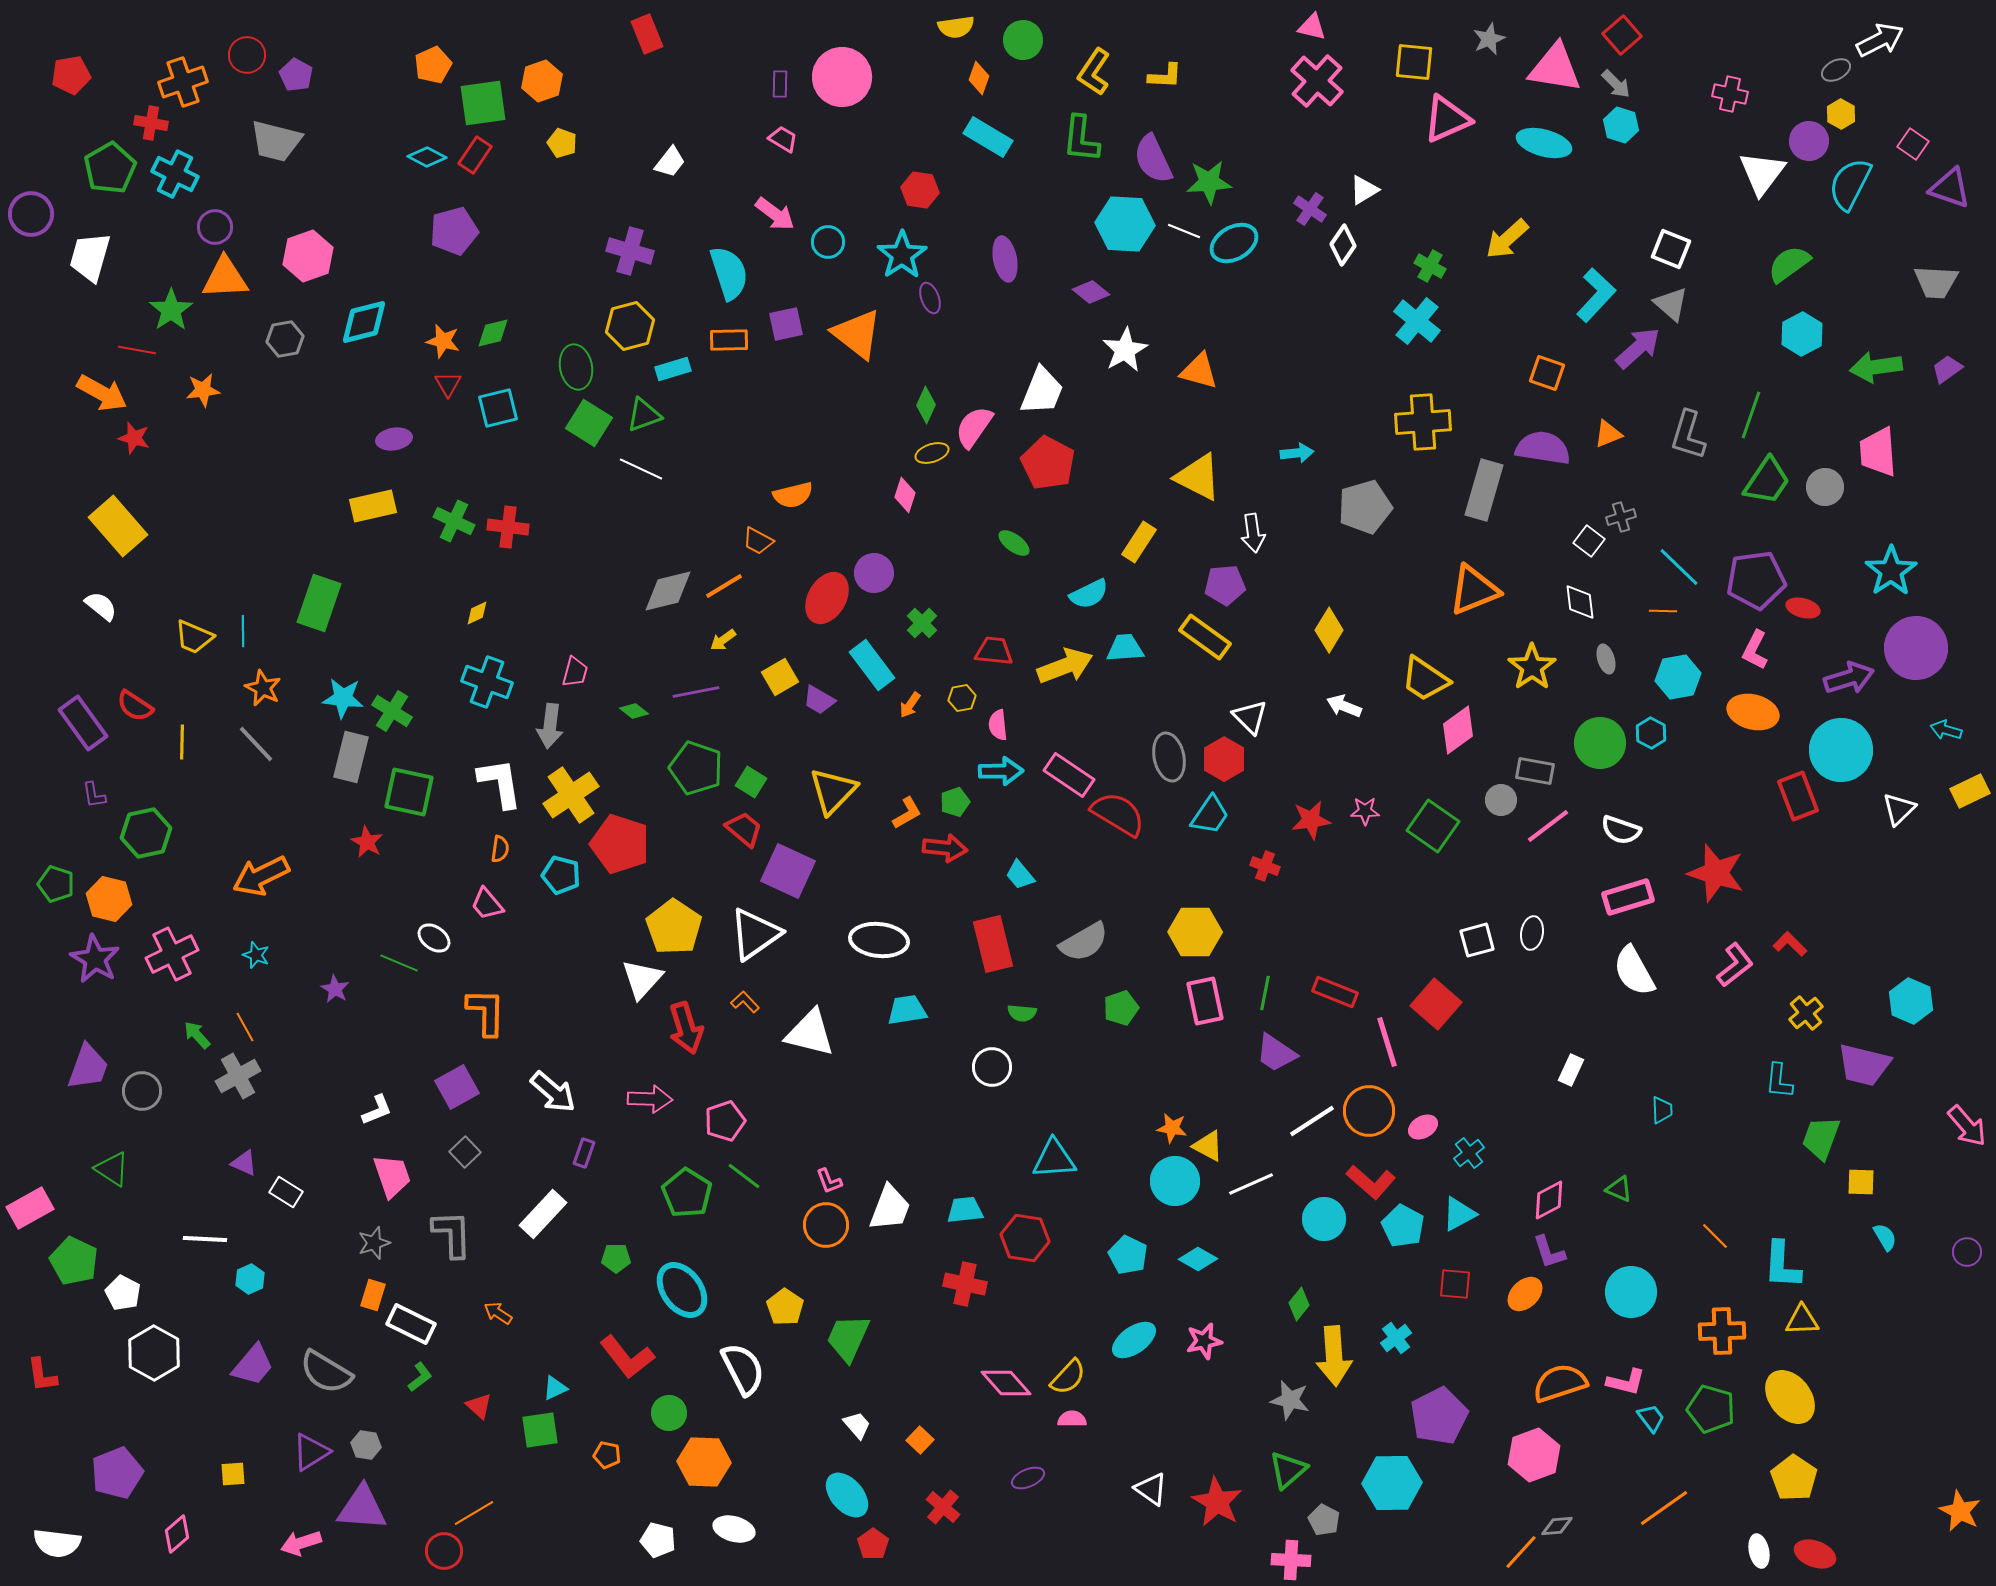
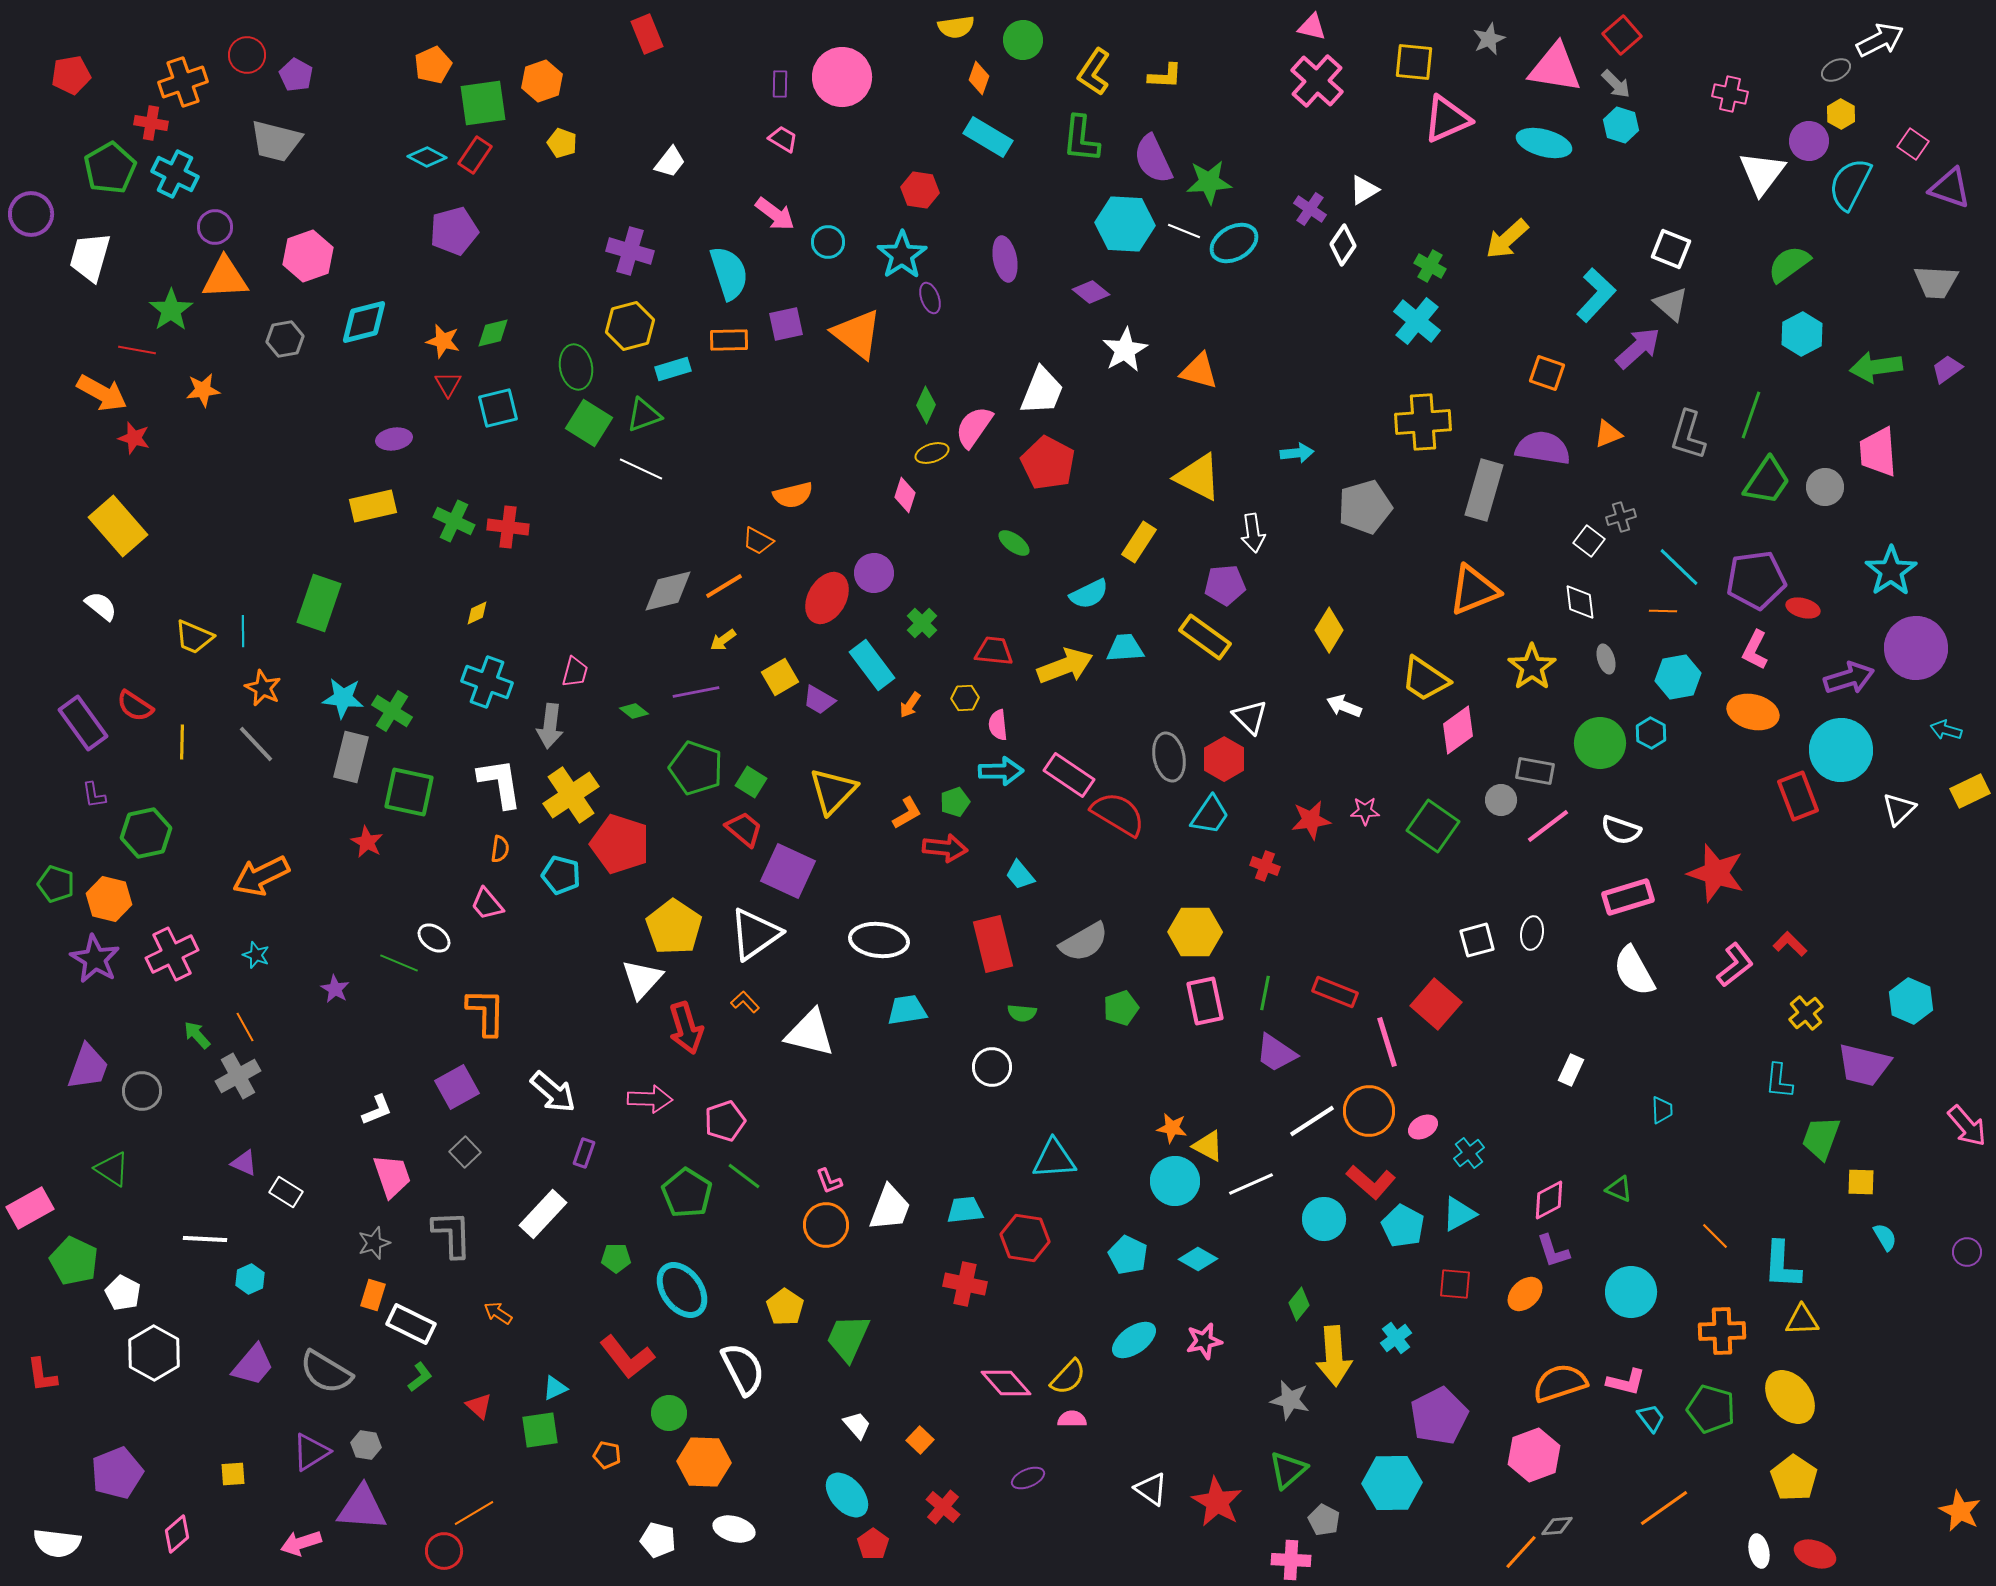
yellow hexagon at (962, 698): moved 3 px right; rotated 8 degrees clockwise
purple L-shape at (1549, 1252): moved 4 px right, 1 px up
